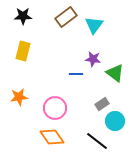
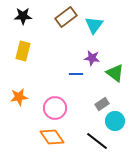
purple star: moved 1 px left, 1 px up
